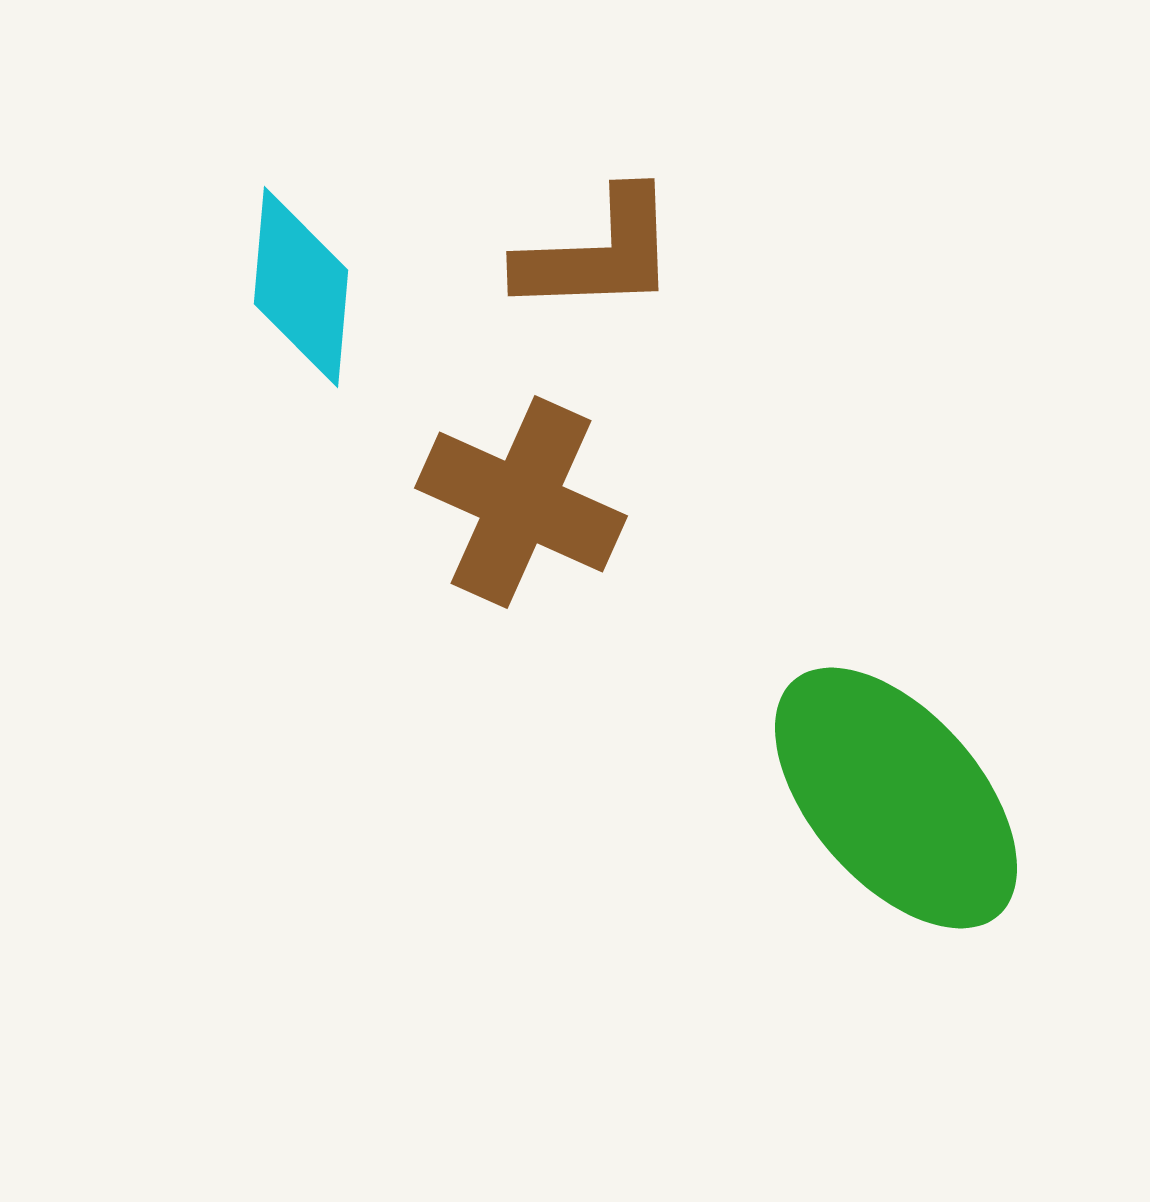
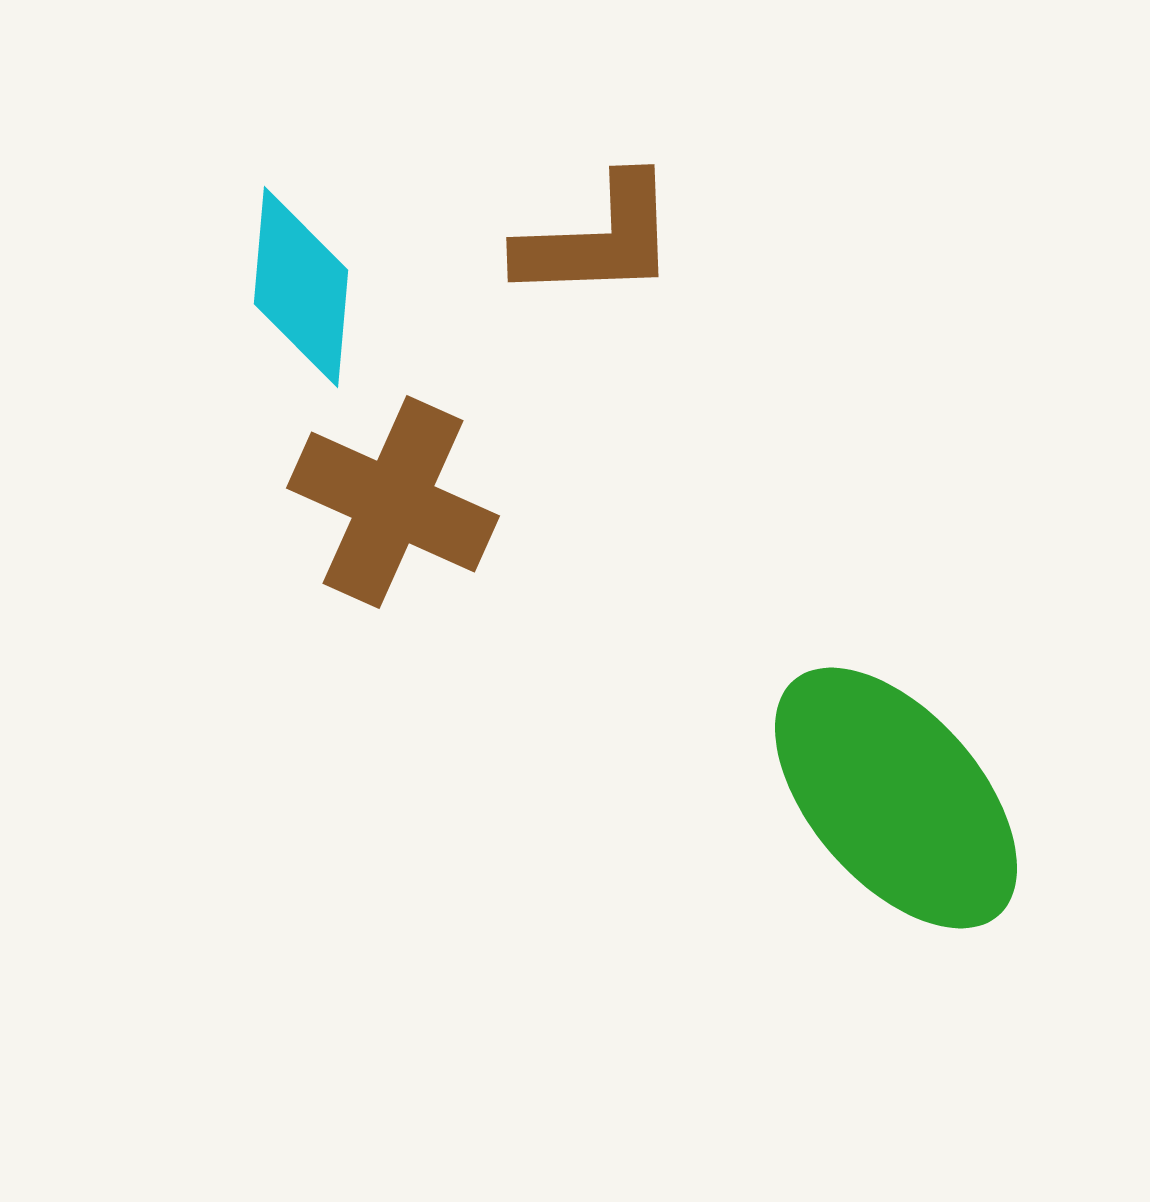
brown L-shape: moved 14 px up
brown cross: moved 128 px left
